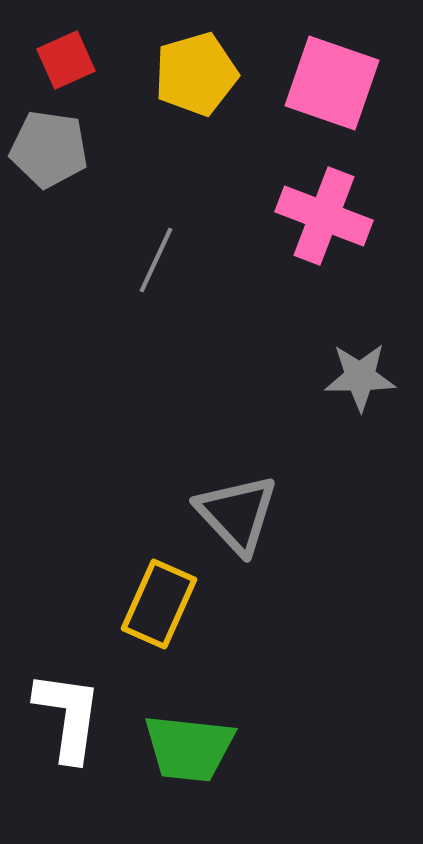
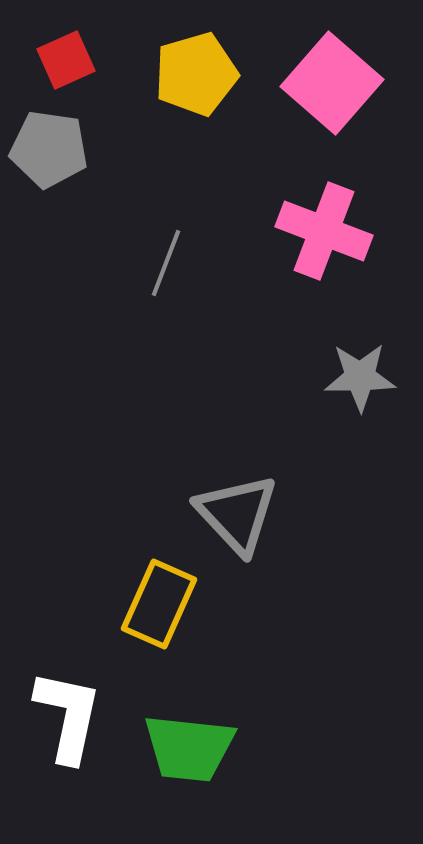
pink square: rotated 22 degrees clockwise
pink cross: moved 15 px down
gray line: moved 10 px right, 3 px down; rotated 4 degrees counterclockwise
white L-shape: rotated 4 degrees clockwise
